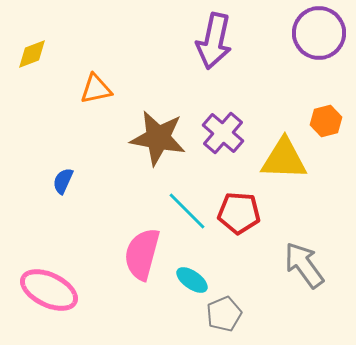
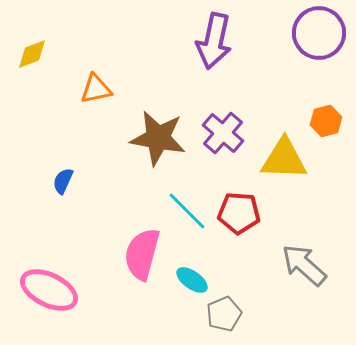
gray arrow: rotated 12 degrees counterclockwise
